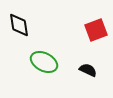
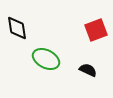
black diamond: moved 2 px left, 3 px down
green ellipse: moved 2 px right, 3 px up
